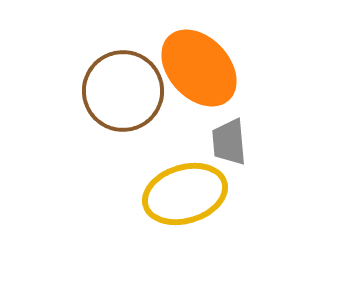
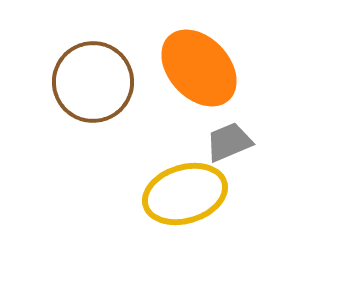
brown circle: moved 30 px left, 9 px up
gray trapezoid: rotated 72 degrees clockwise
